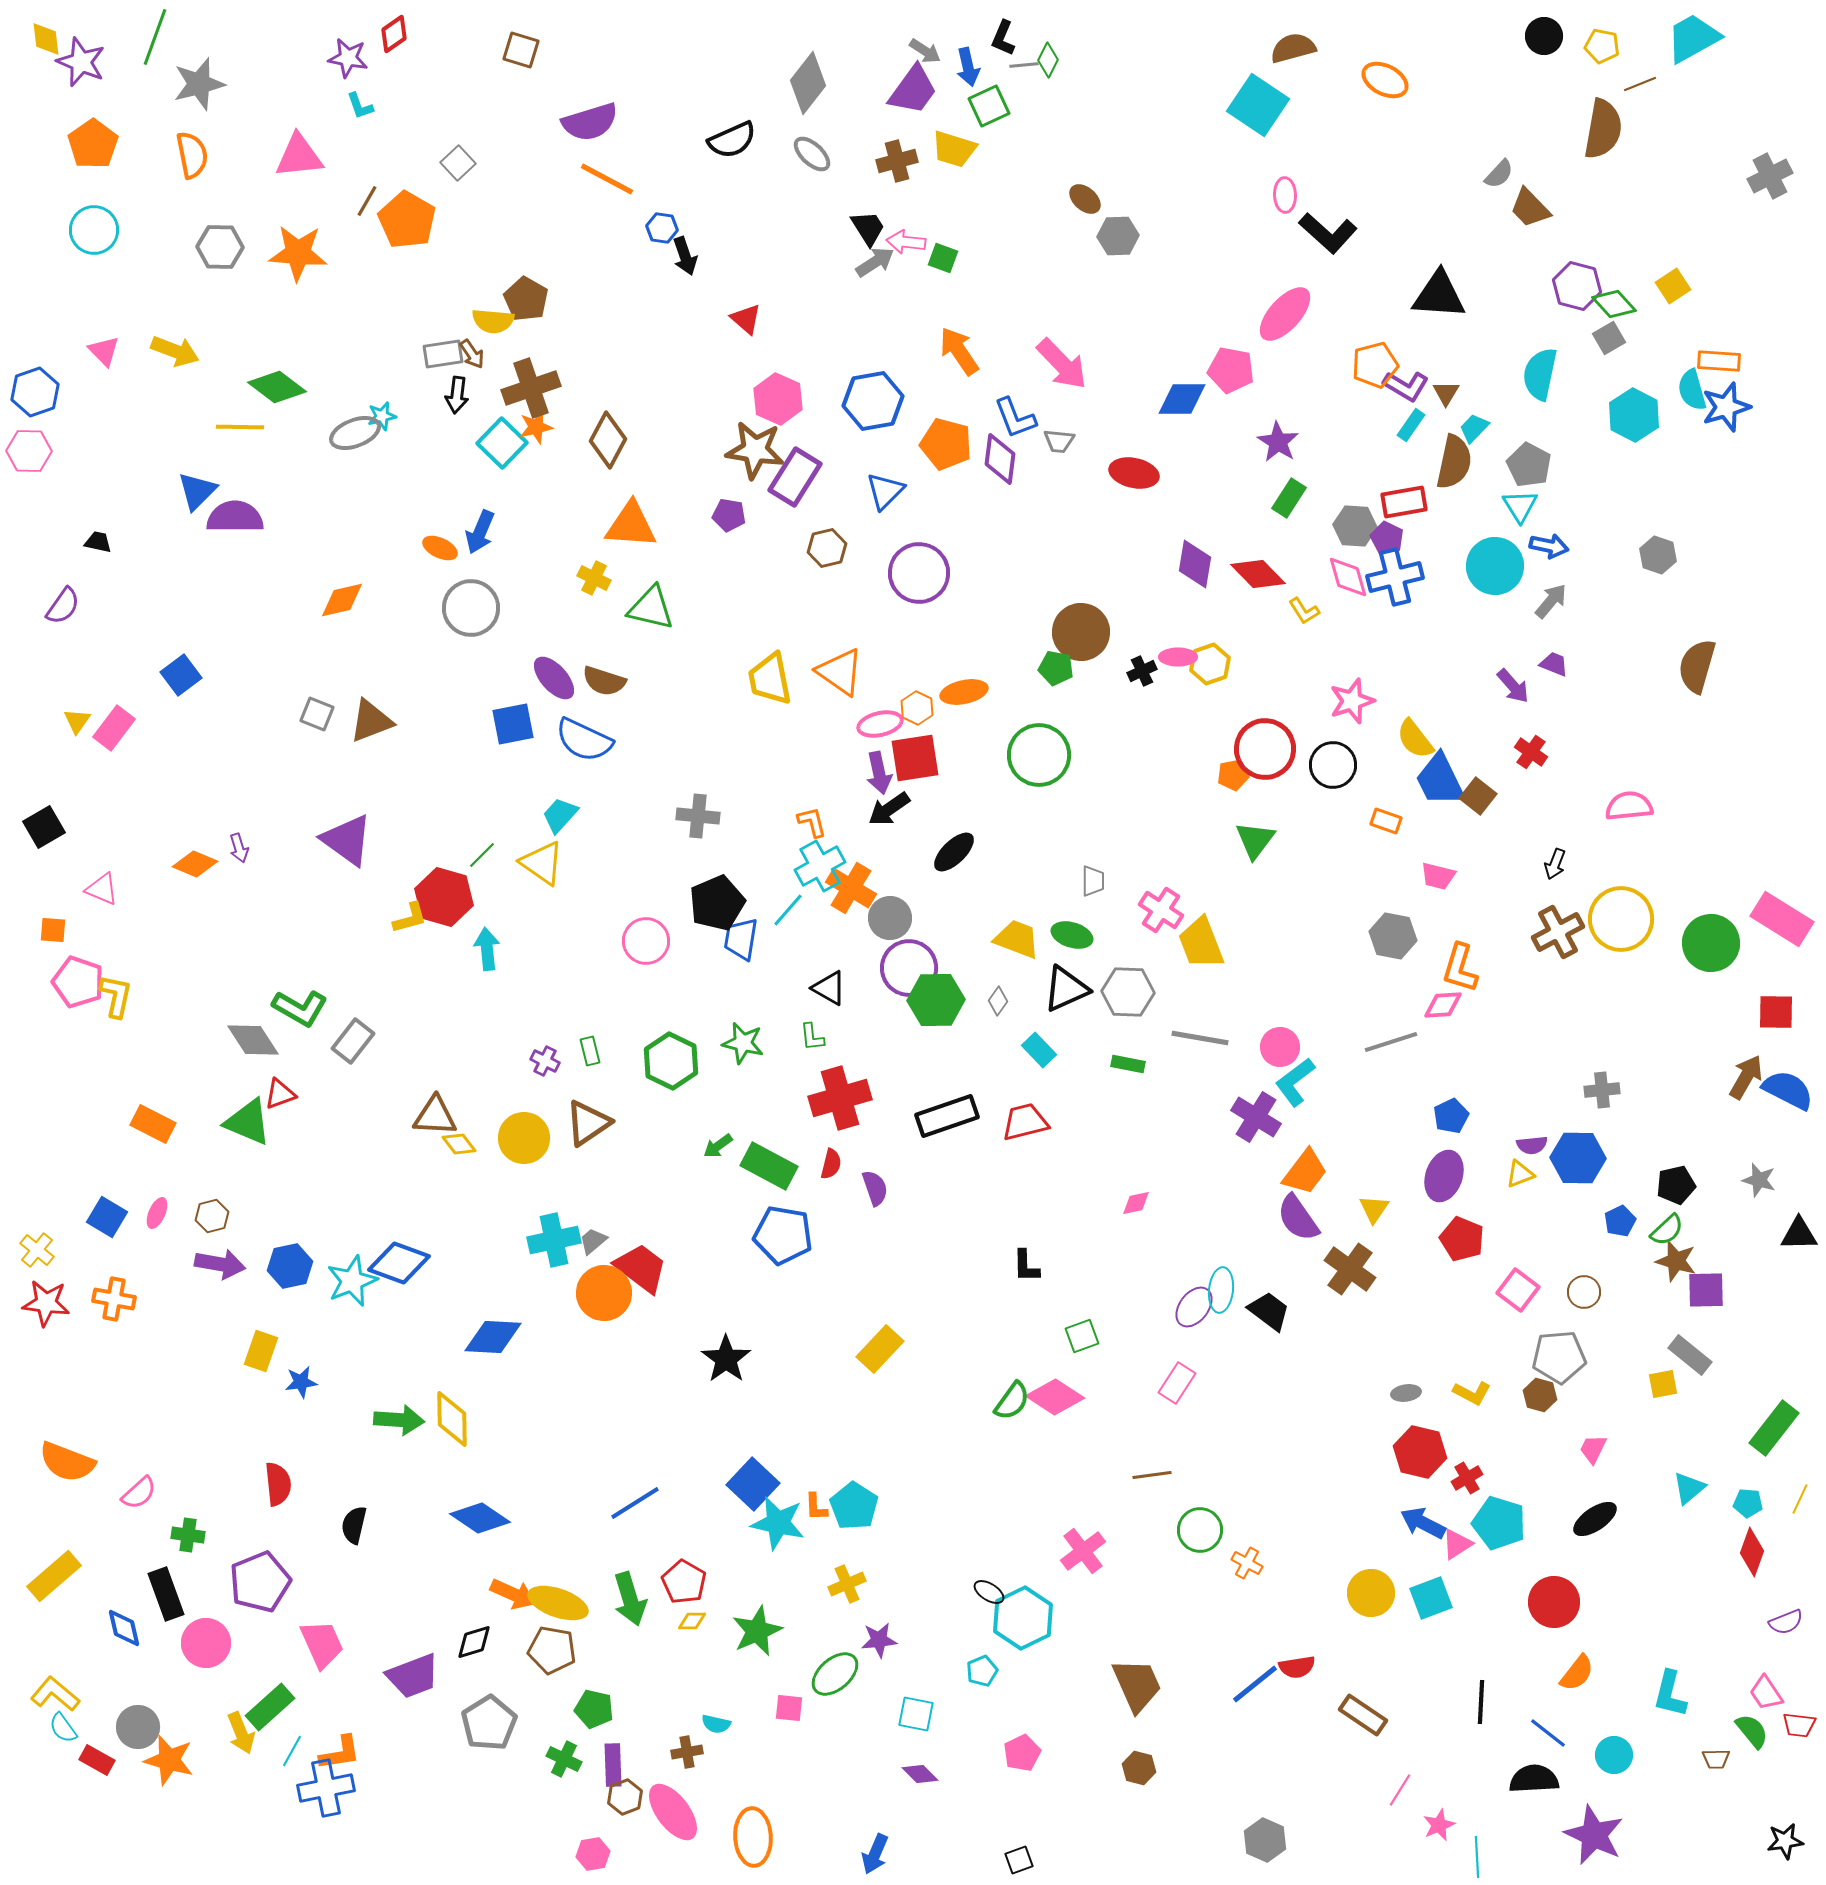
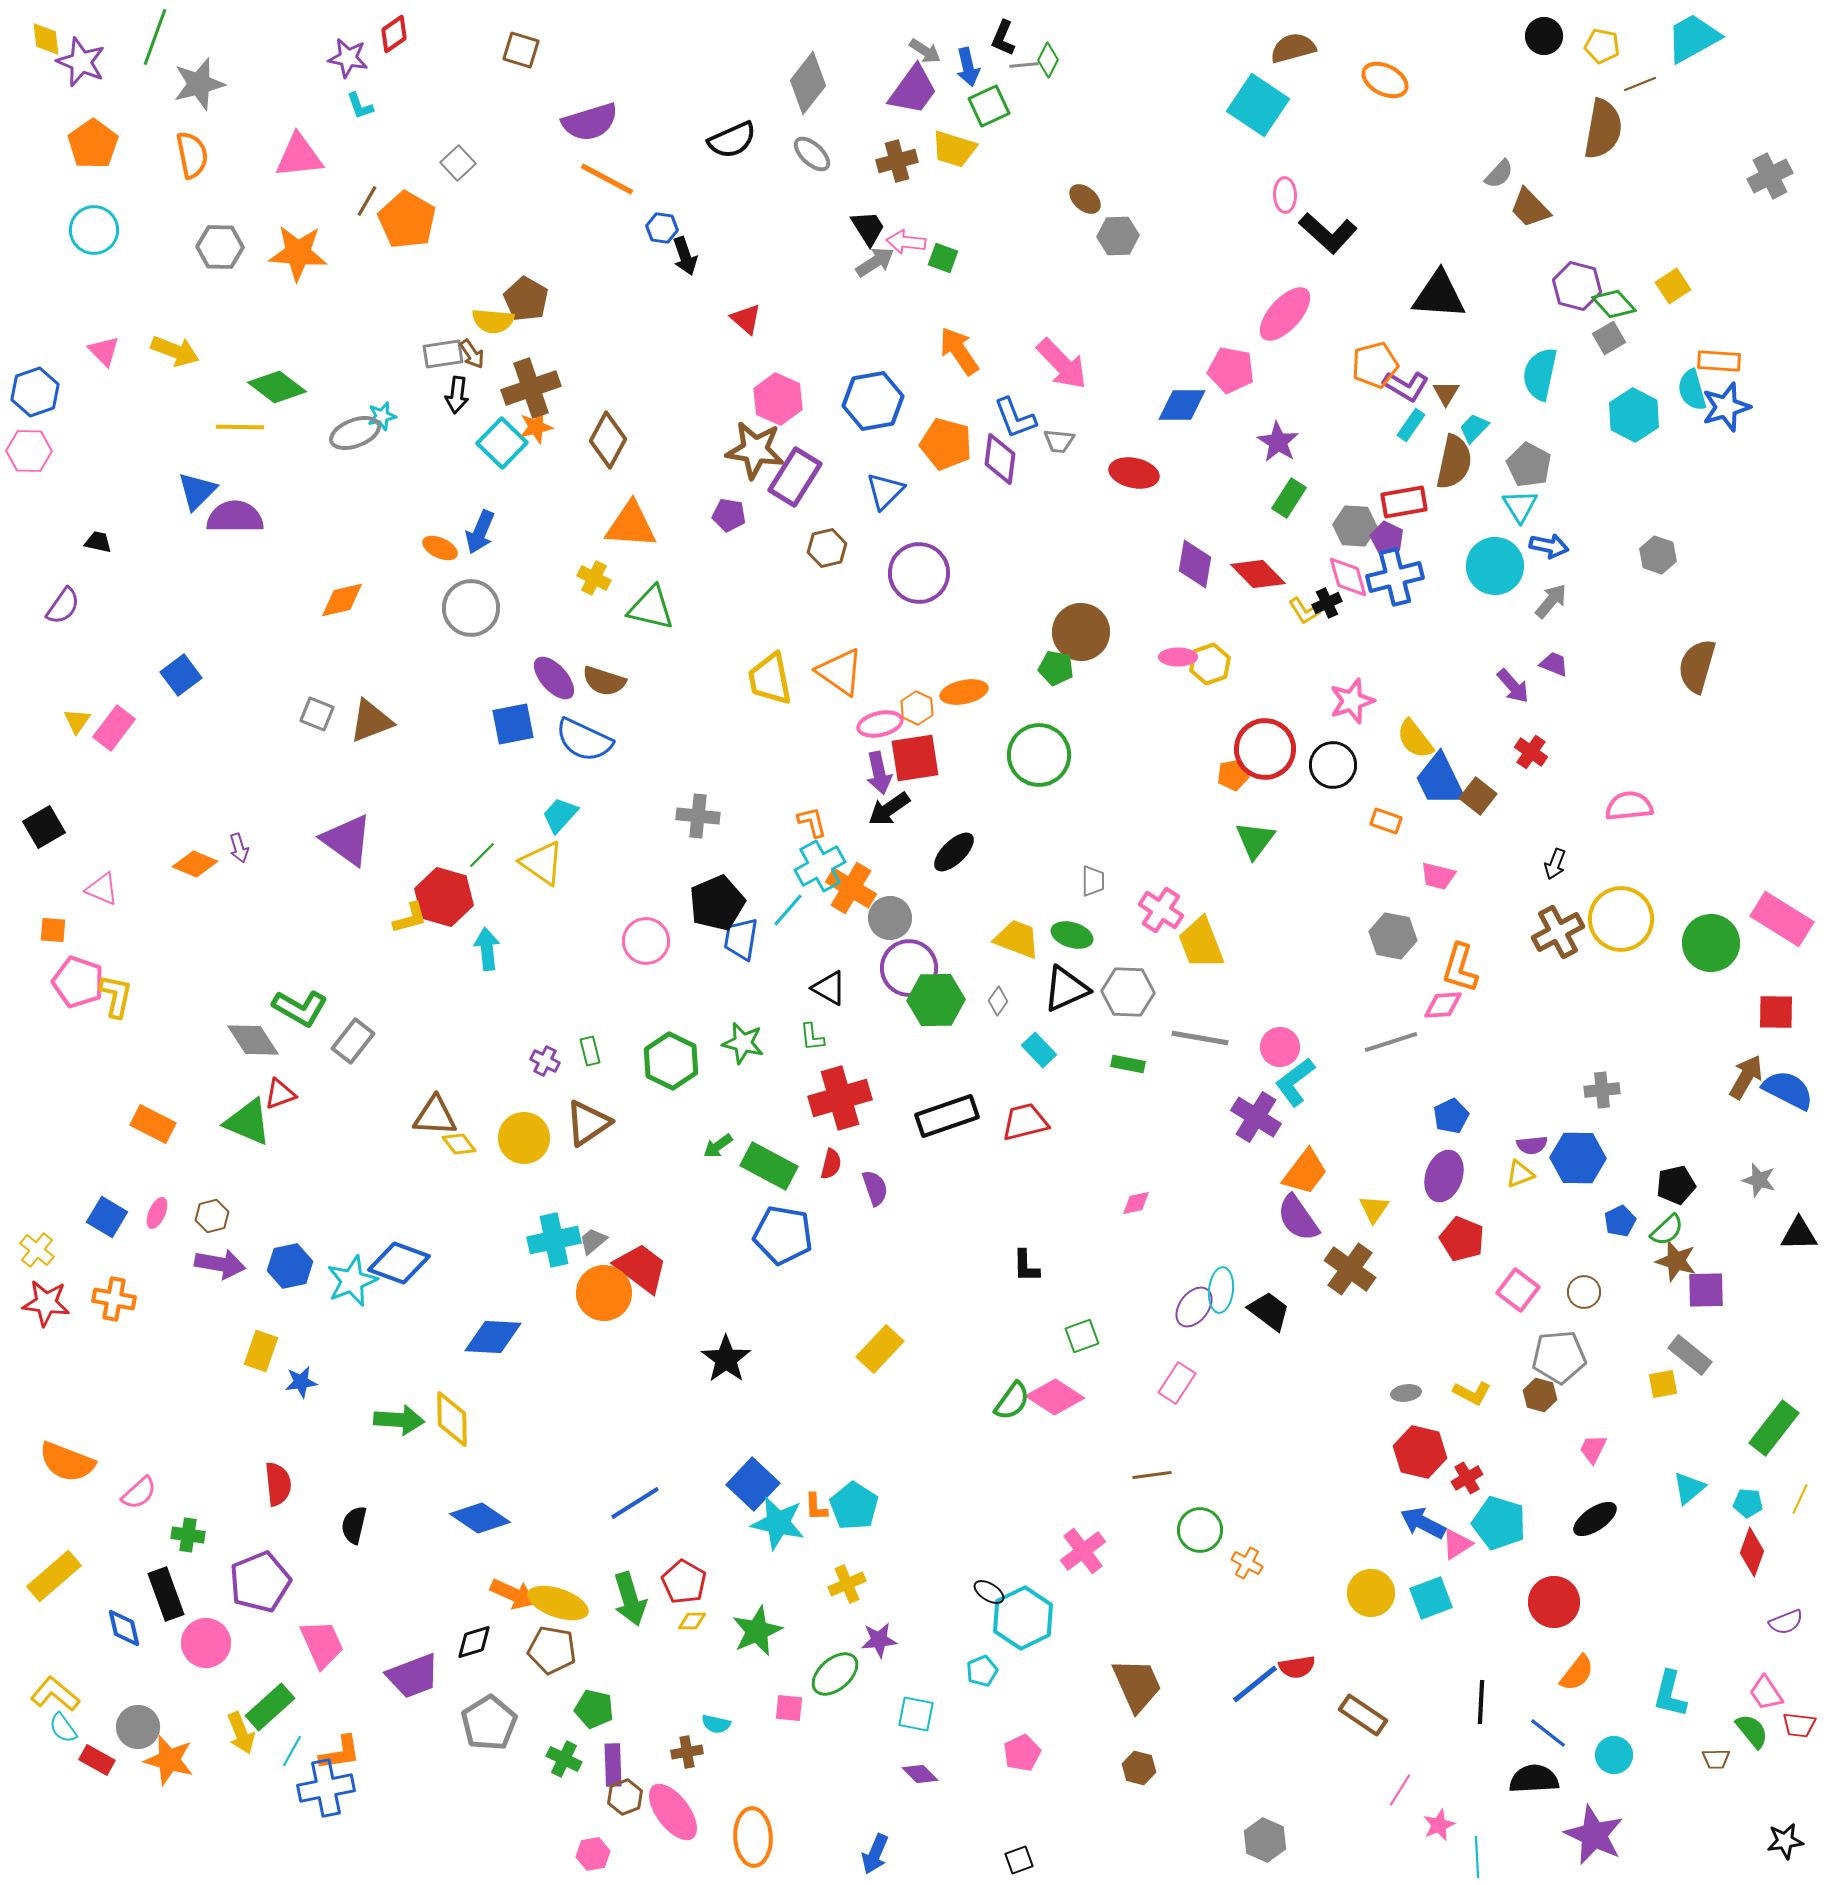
blue diamond at (1182, 399): moved 6 px down
black cross at (1142, 671): moved 185 px right, 68 px up
